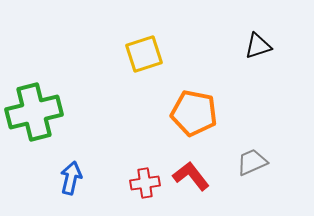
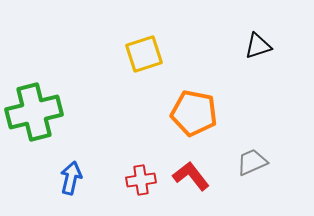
red cross: moved 4 px left, 3 px up
